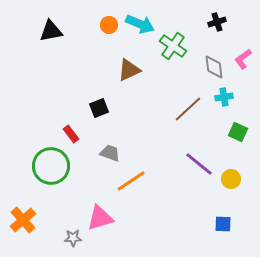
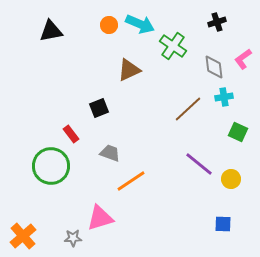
orange cross: moved 16 px down
